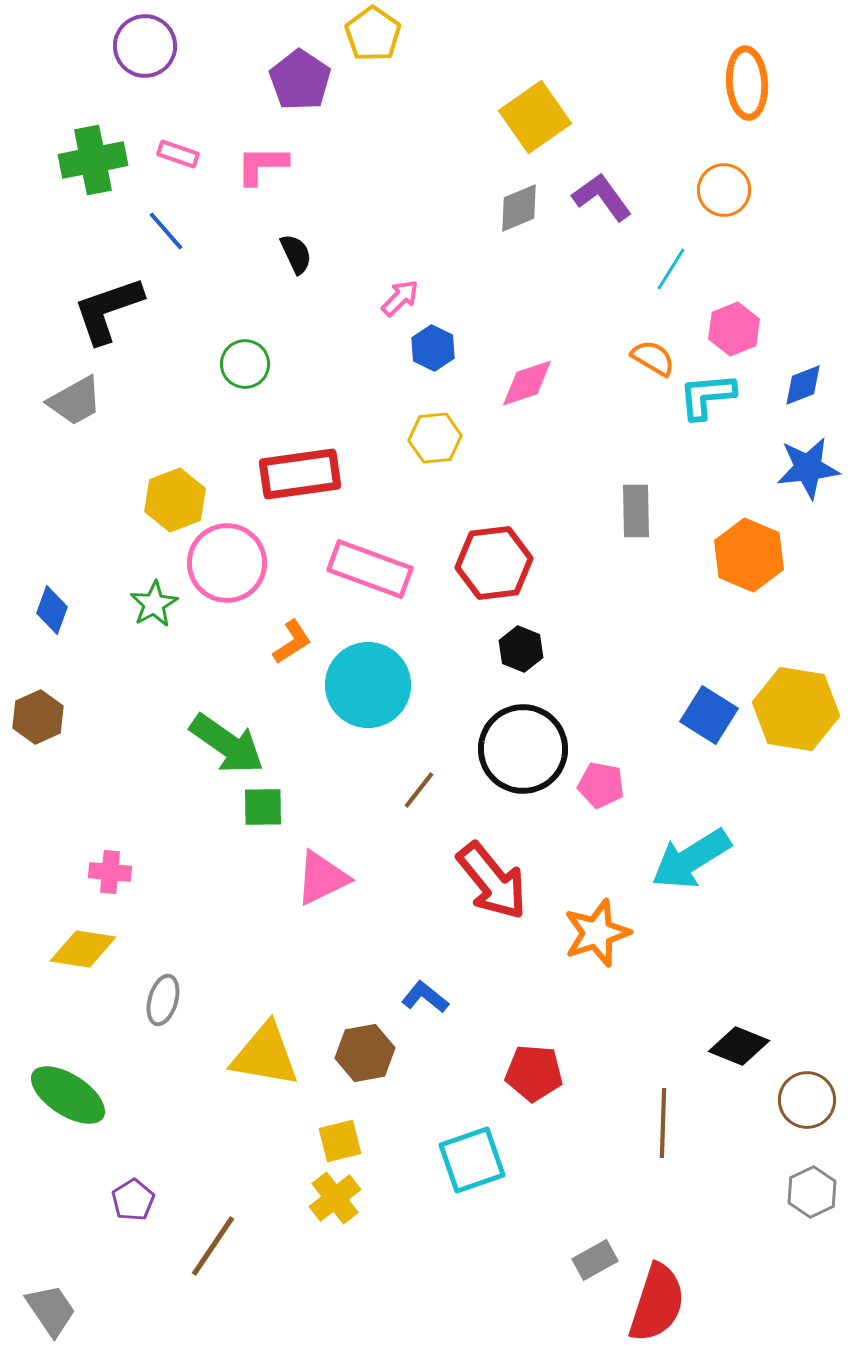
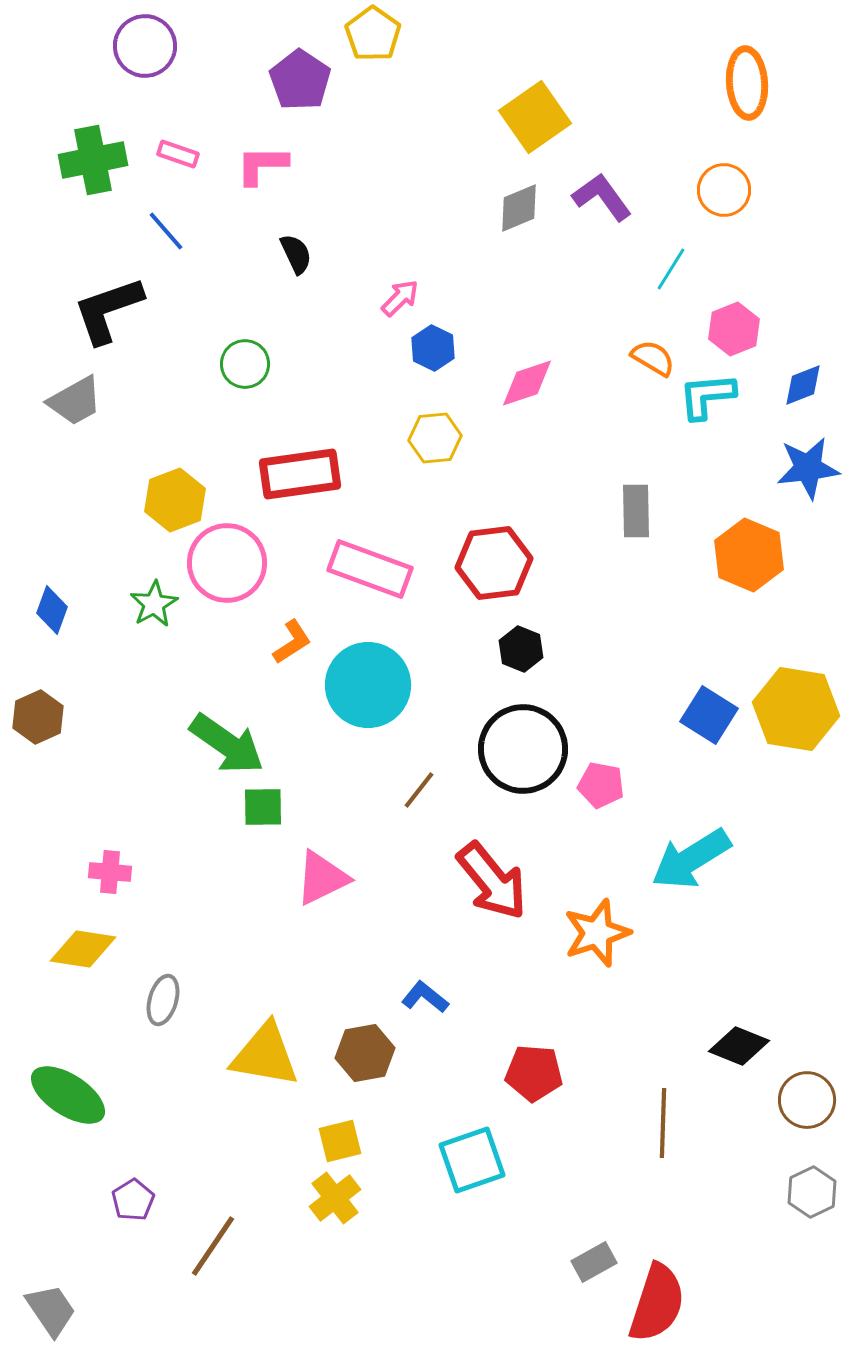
gray rectangle at (595, 1260): moved 1 px left, 2 px down
